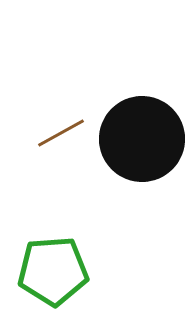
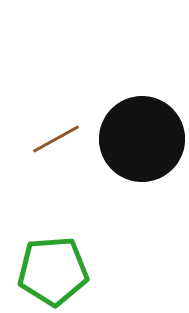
brown line: moved 5 px left, 6 px down
